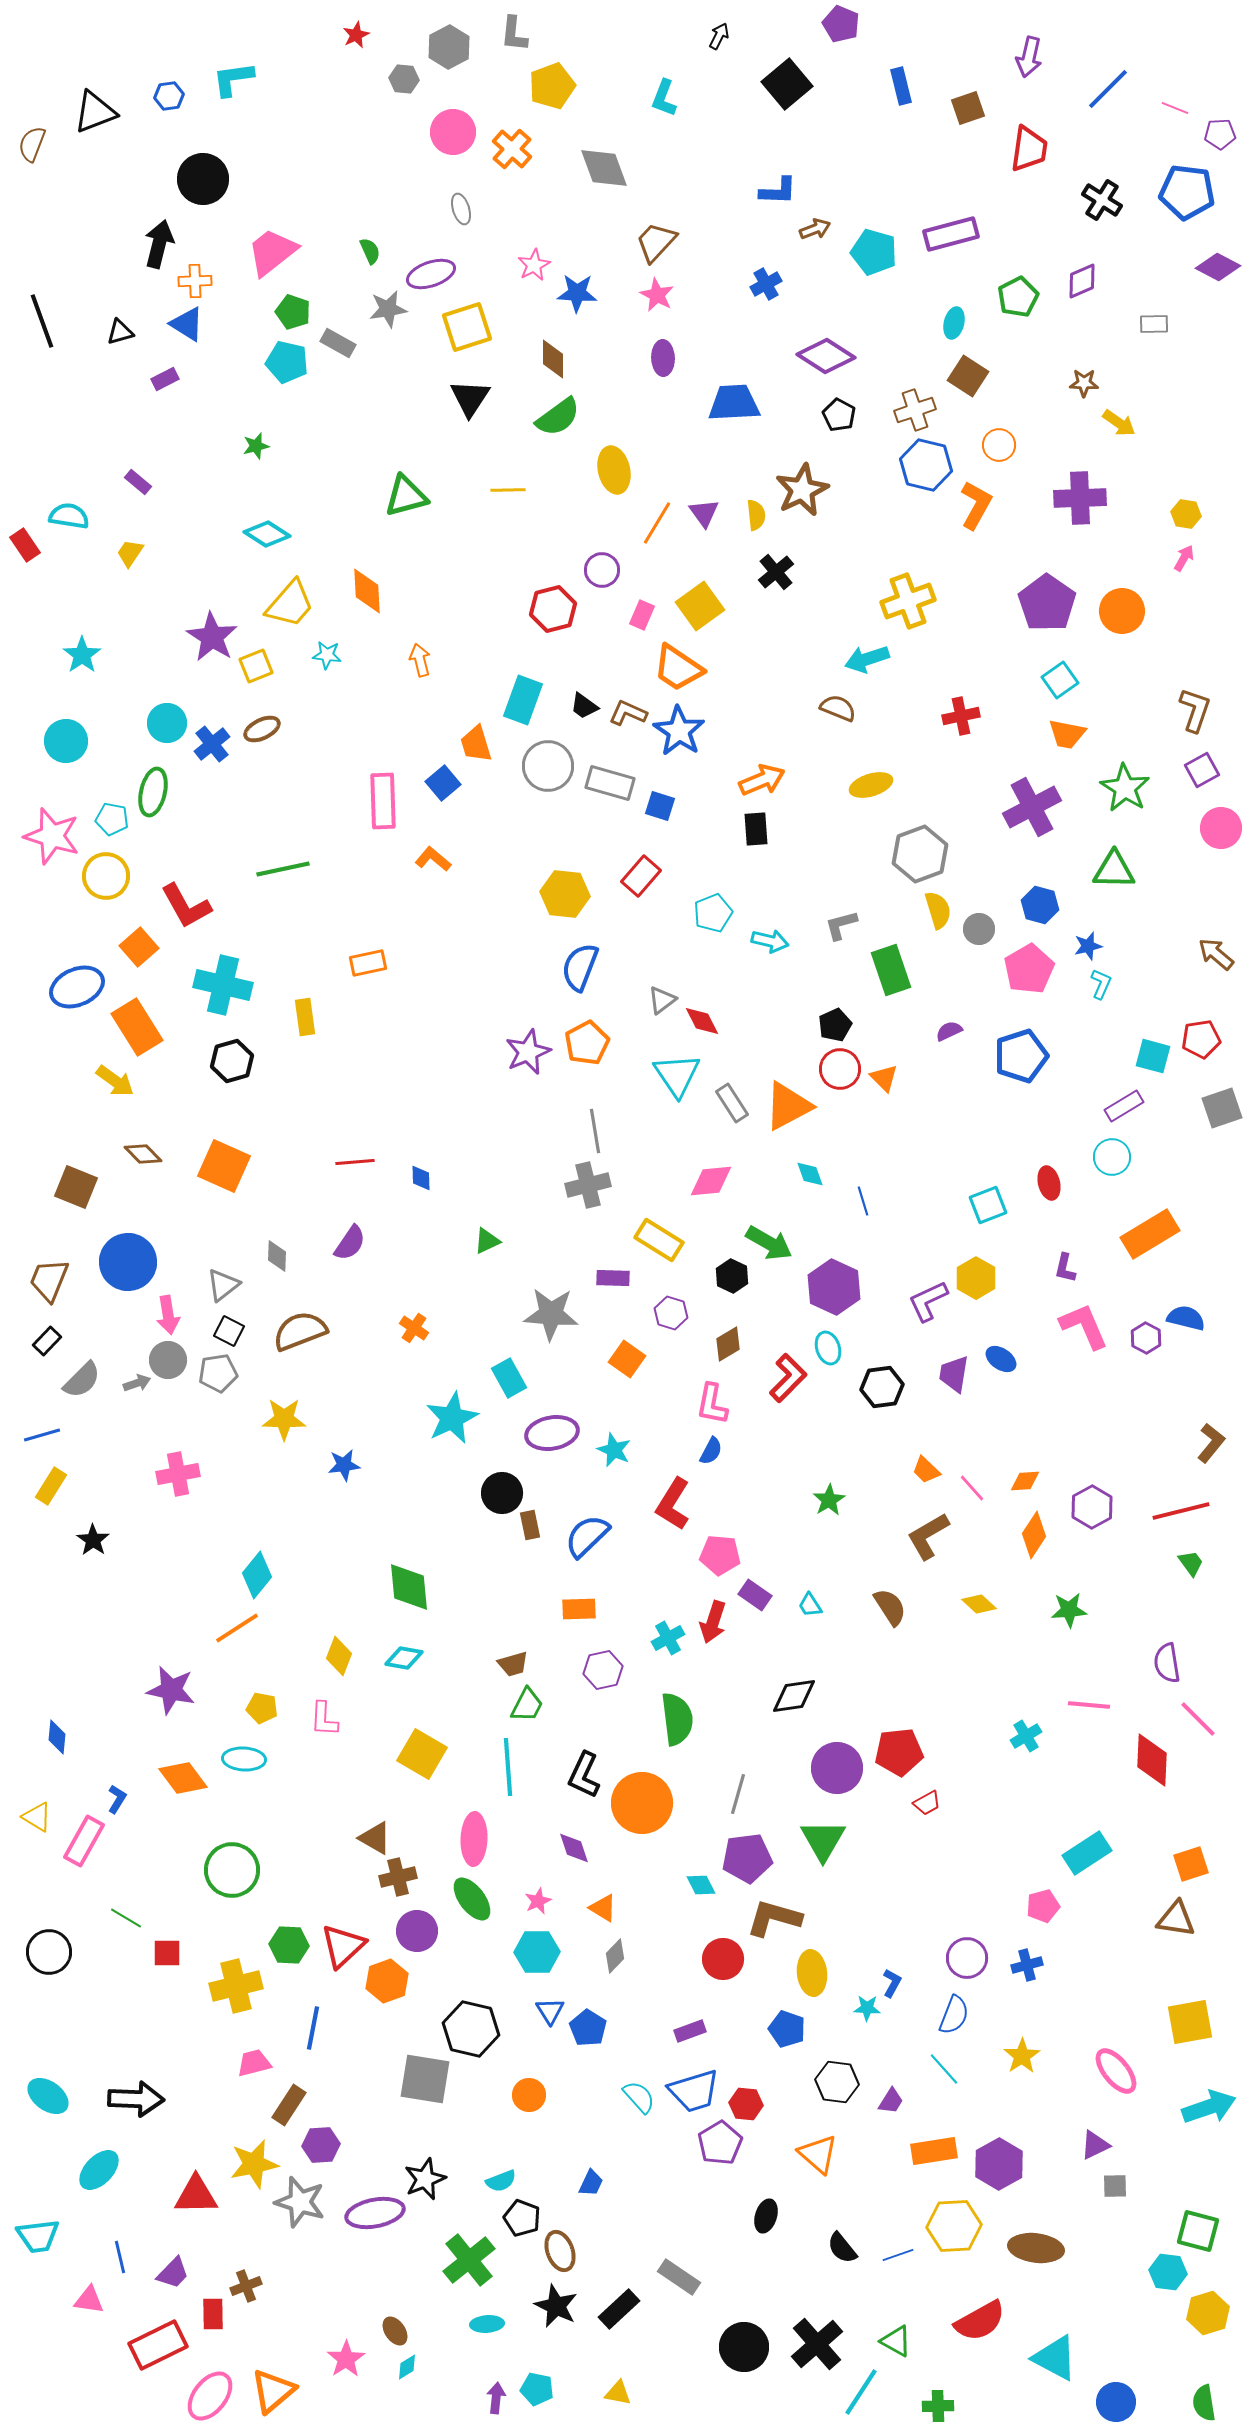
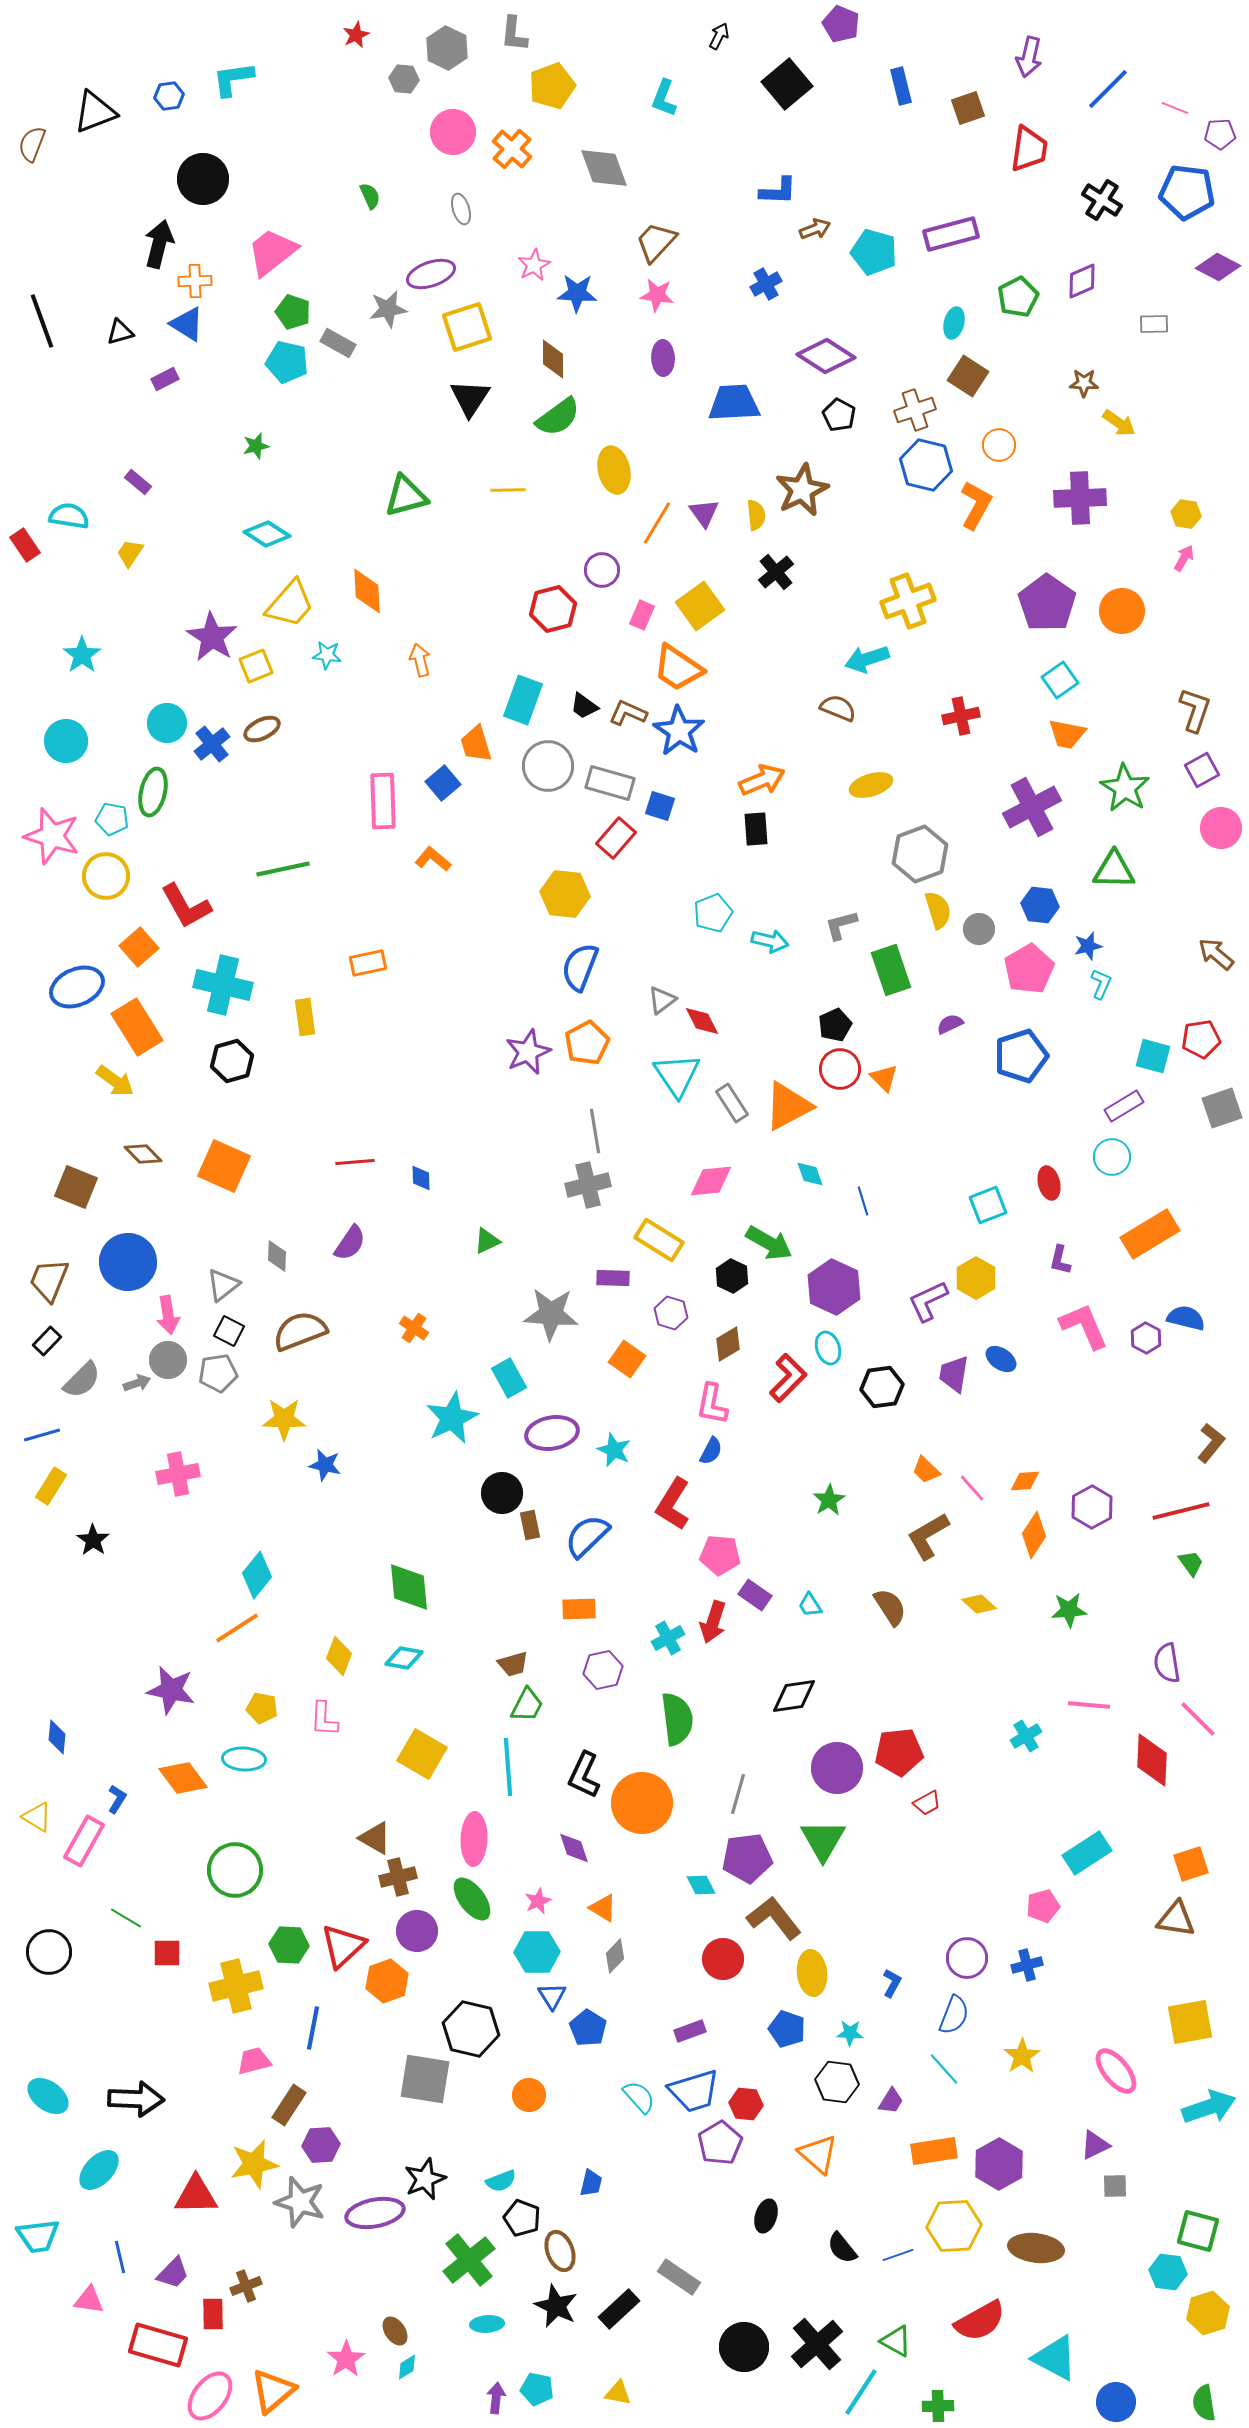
gray hexagon at (449, 47): moved 2 px left, 1 px down; rotated 6 degrees counterclockwise
green semicircle at (370, 251): moved 55 px up
pink star at (657, 295): rotated 20 degrees counterclockwise
red rectangle at (641, 876): moved 25 px left, 38 px up
blue hexagon at (1040, 905): rotated 9 degrees counterclockwise
purple semicircle at (949, 1031): moved 1 px right, 7 px up
purple L-shape at (1065, 1268): moved 5 px left, 8 px up
blue star at (344, 1465): moved 19 px left; rotated 20 degrees clockwise
green circle at (232, 1870): moved 3 px right
brown L-shape at (774, 1918): rotated 36 degrees clockwise
cyan star at (867, 2008): moved 17 px left, 25 px down
blue triangle at (550, 2011): moved 2 px right, 15 px up
pink trapezoid at (254, 2063): moved 2 px up
blue trapezoid at (591, 2183): rotated 12 degrees counterclockwise
red rectangle at (158, 2345): rotated 42 degrees clockwise
